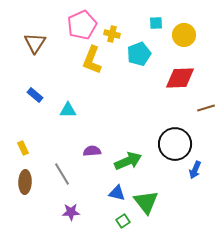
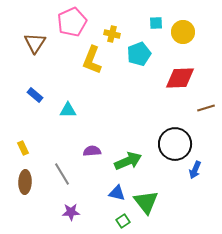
pink pentagon: moved 10 px left, 3 px up
yellow circle: moved 1 px left, 3 px up
